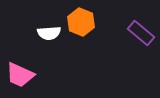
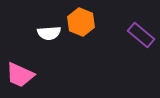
purple rectangle: moved 2 px down
